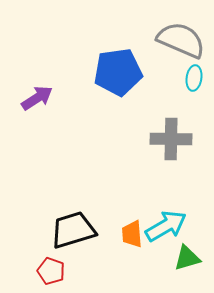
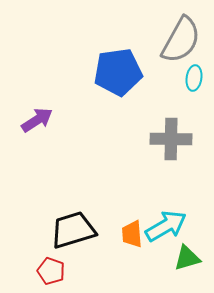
gray semicircle: rotated 96 degrees clockwise
purple arrow: moved 22 px down
